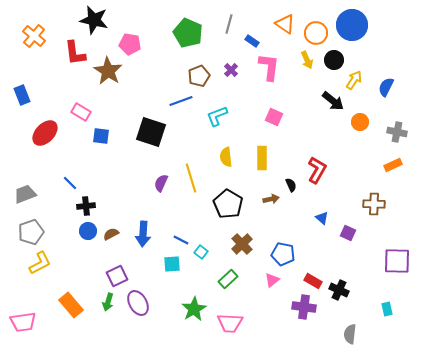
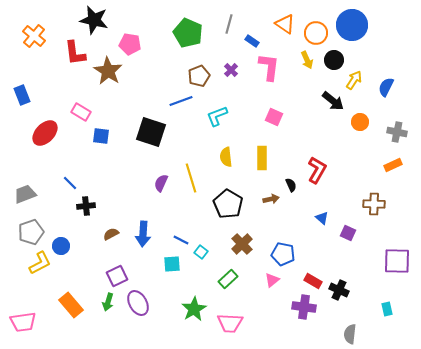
blue circle at (88, 231): moved 27 px left, 15 px down
